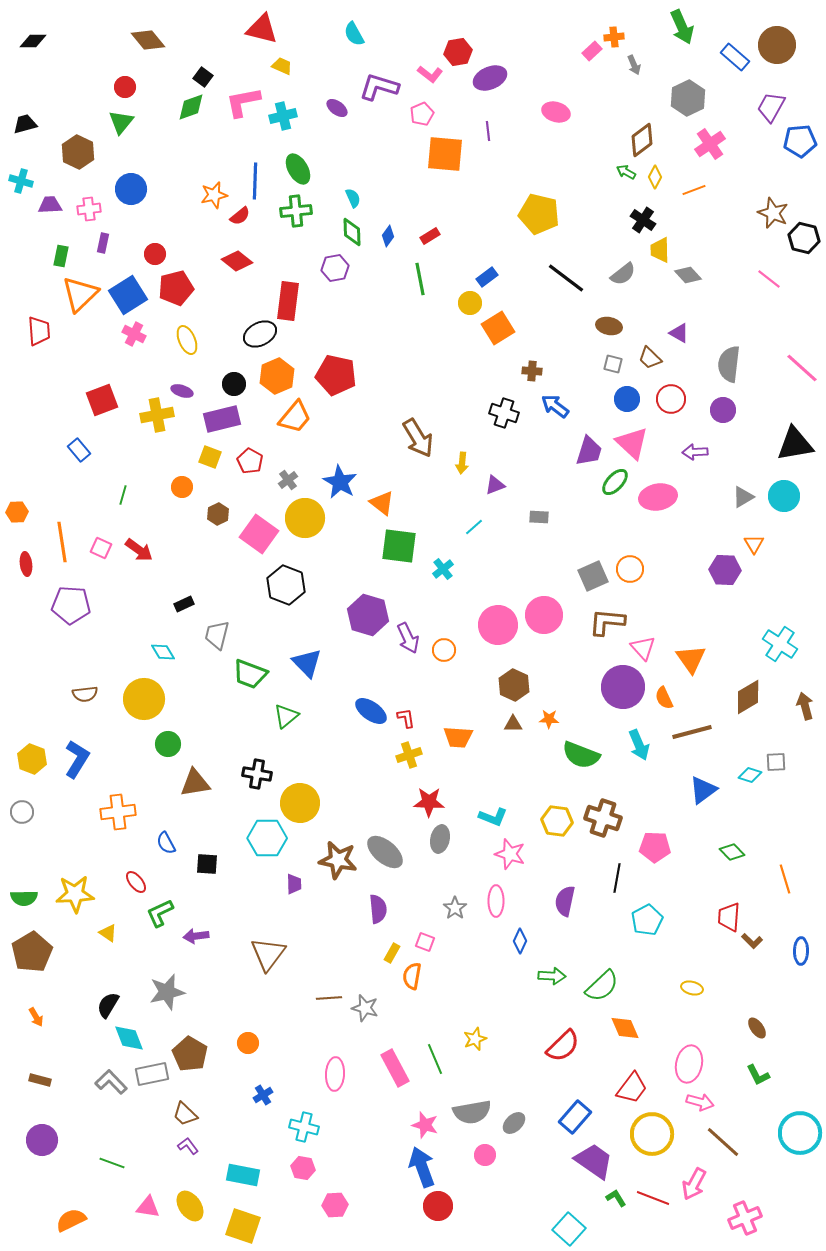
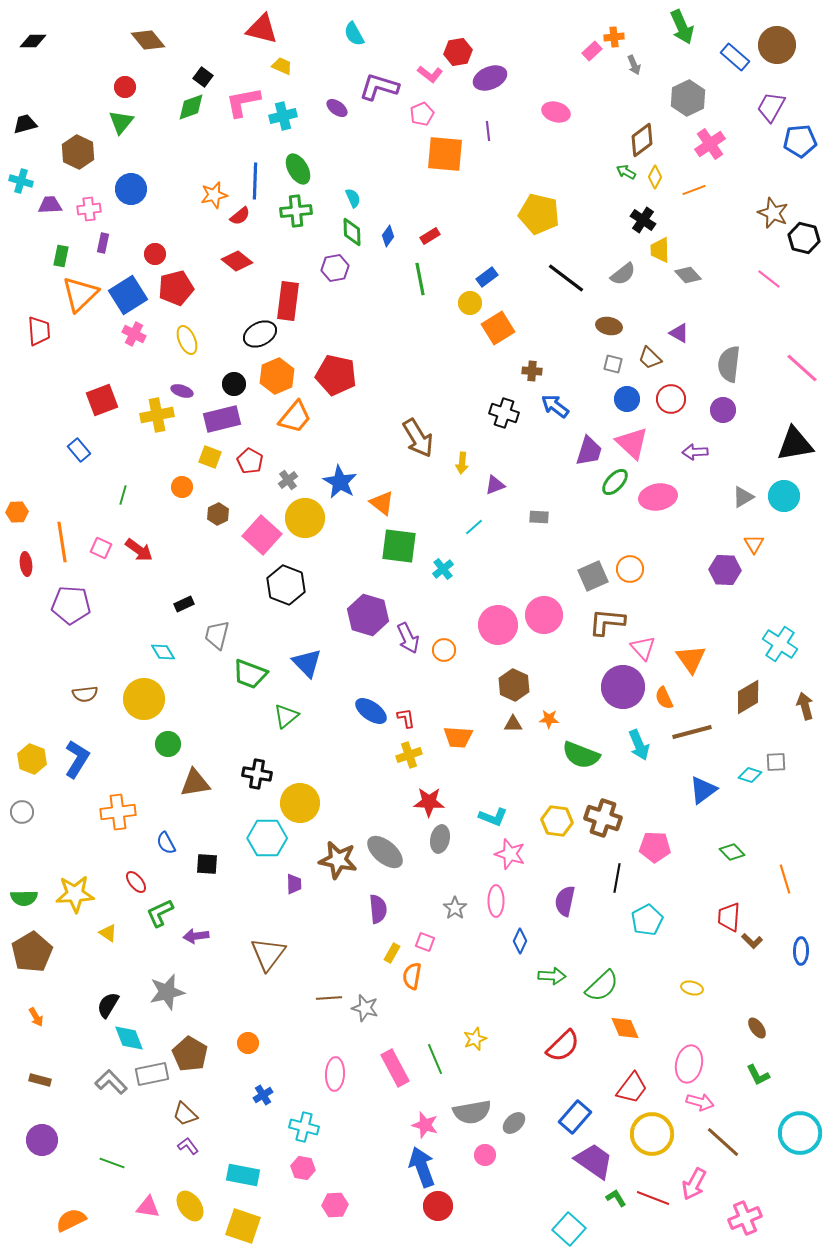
pink square at (259, 534): moved 3 px right, 1 px down; rotated 6 degrees clockwise
